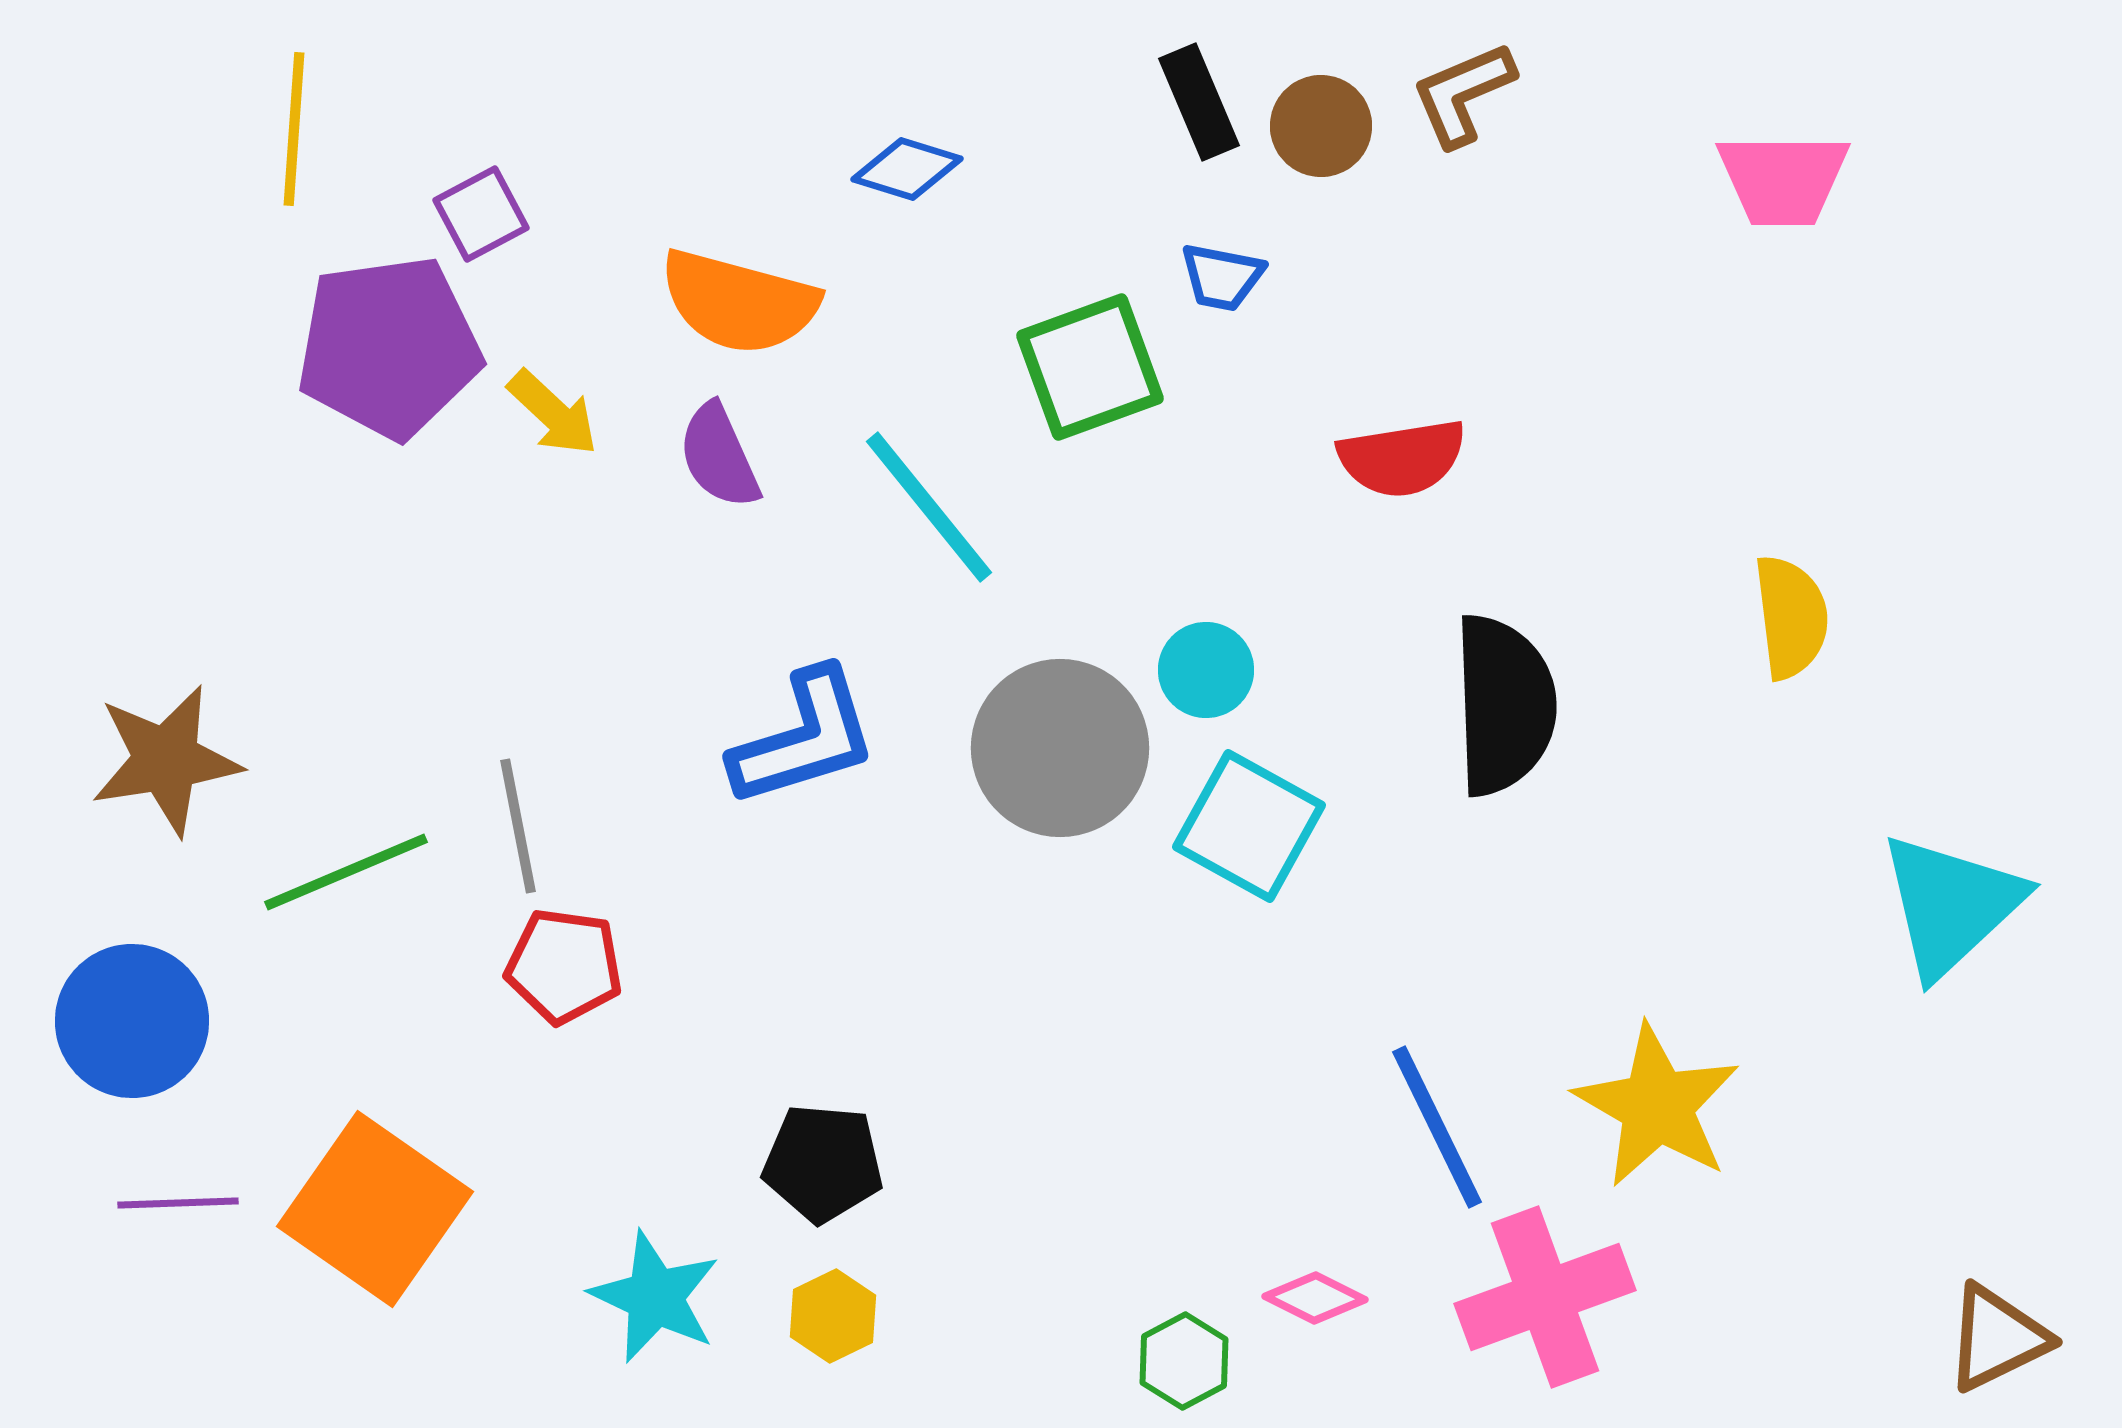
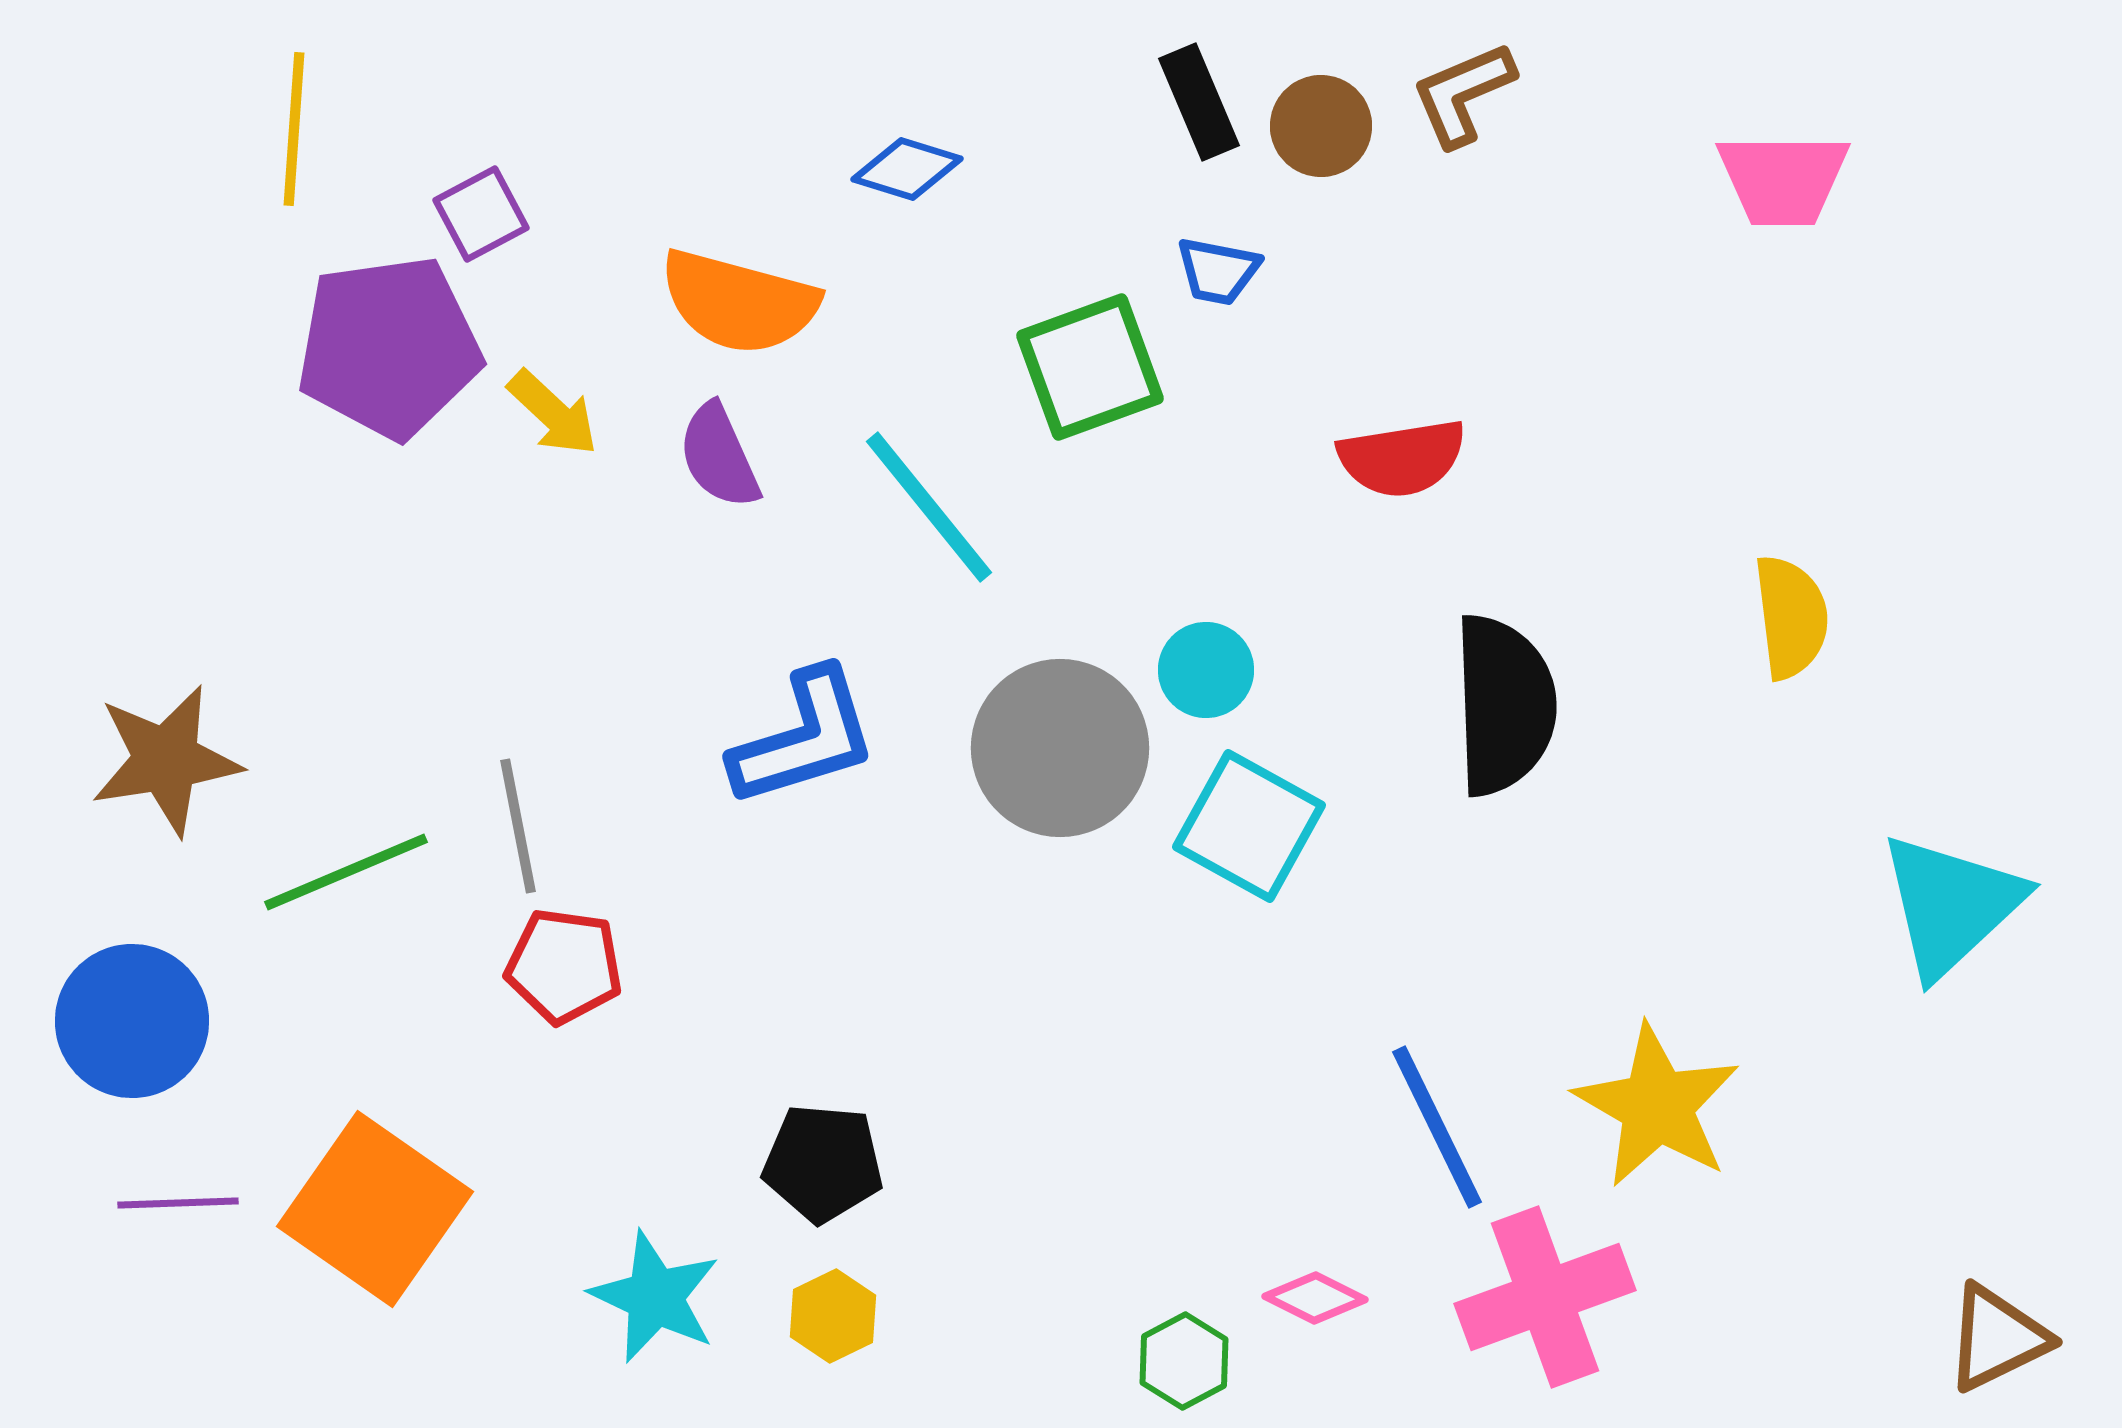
blue trapezoid: moved 4 px left, 6 px up
